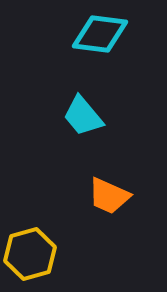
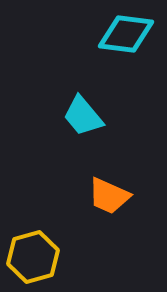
cyan diamond: moved 26 px right
yellow hexagon: moved 3 px right, 3 px down
